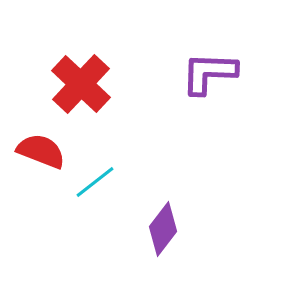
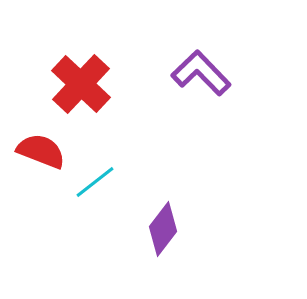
purple L-shape: moved 8 px left; rotated 44 degrees clockwise
